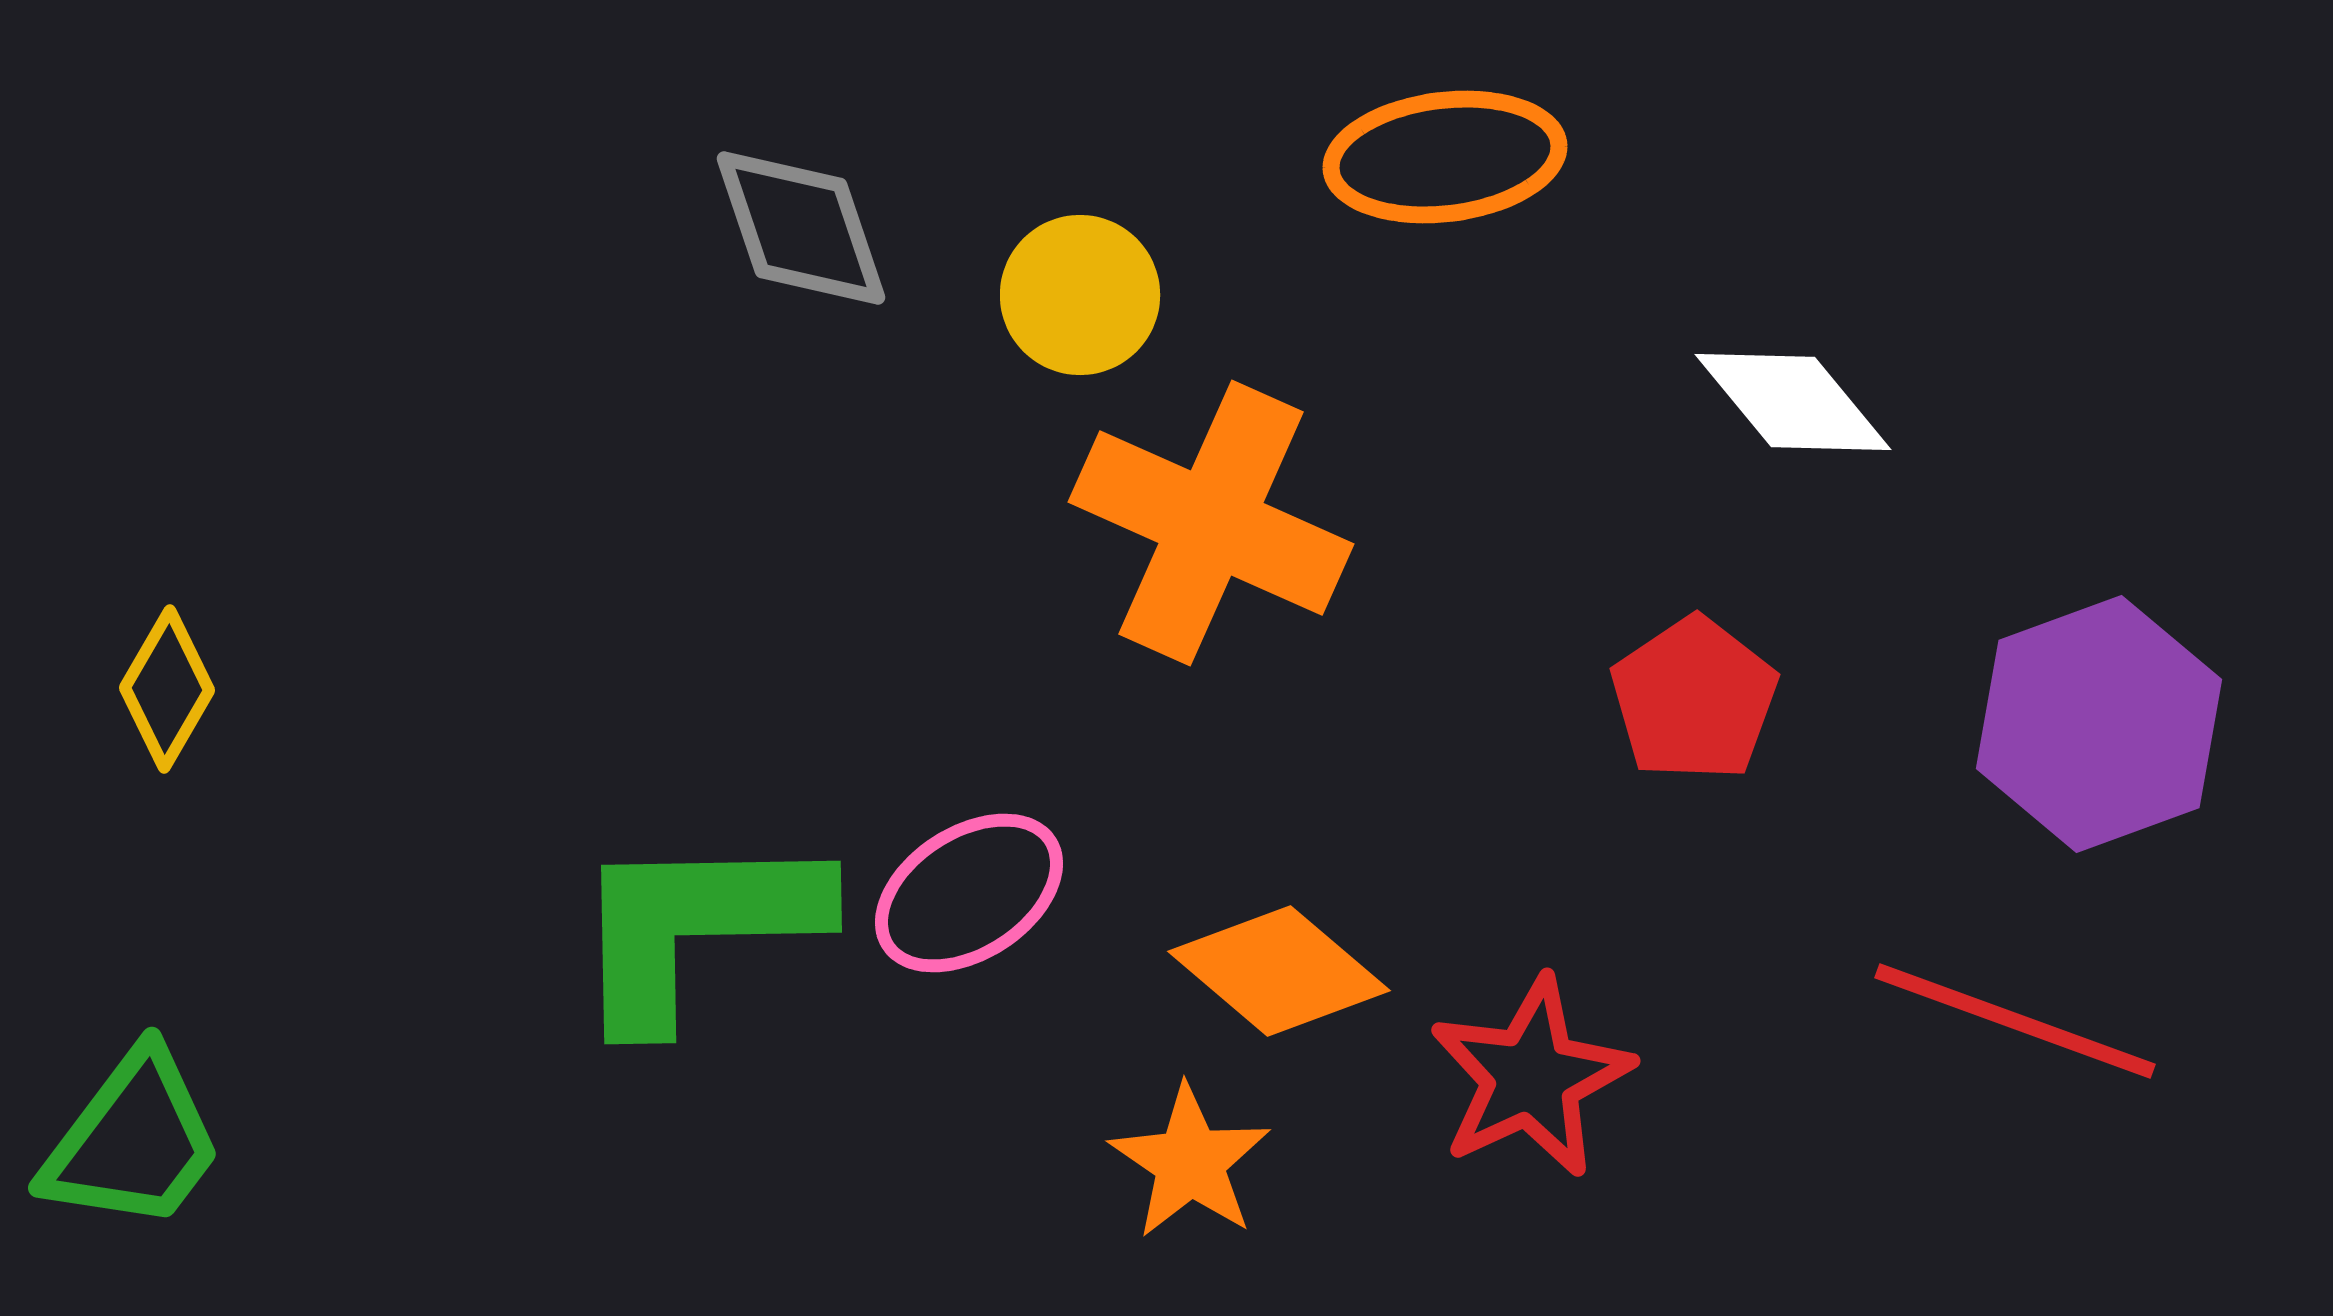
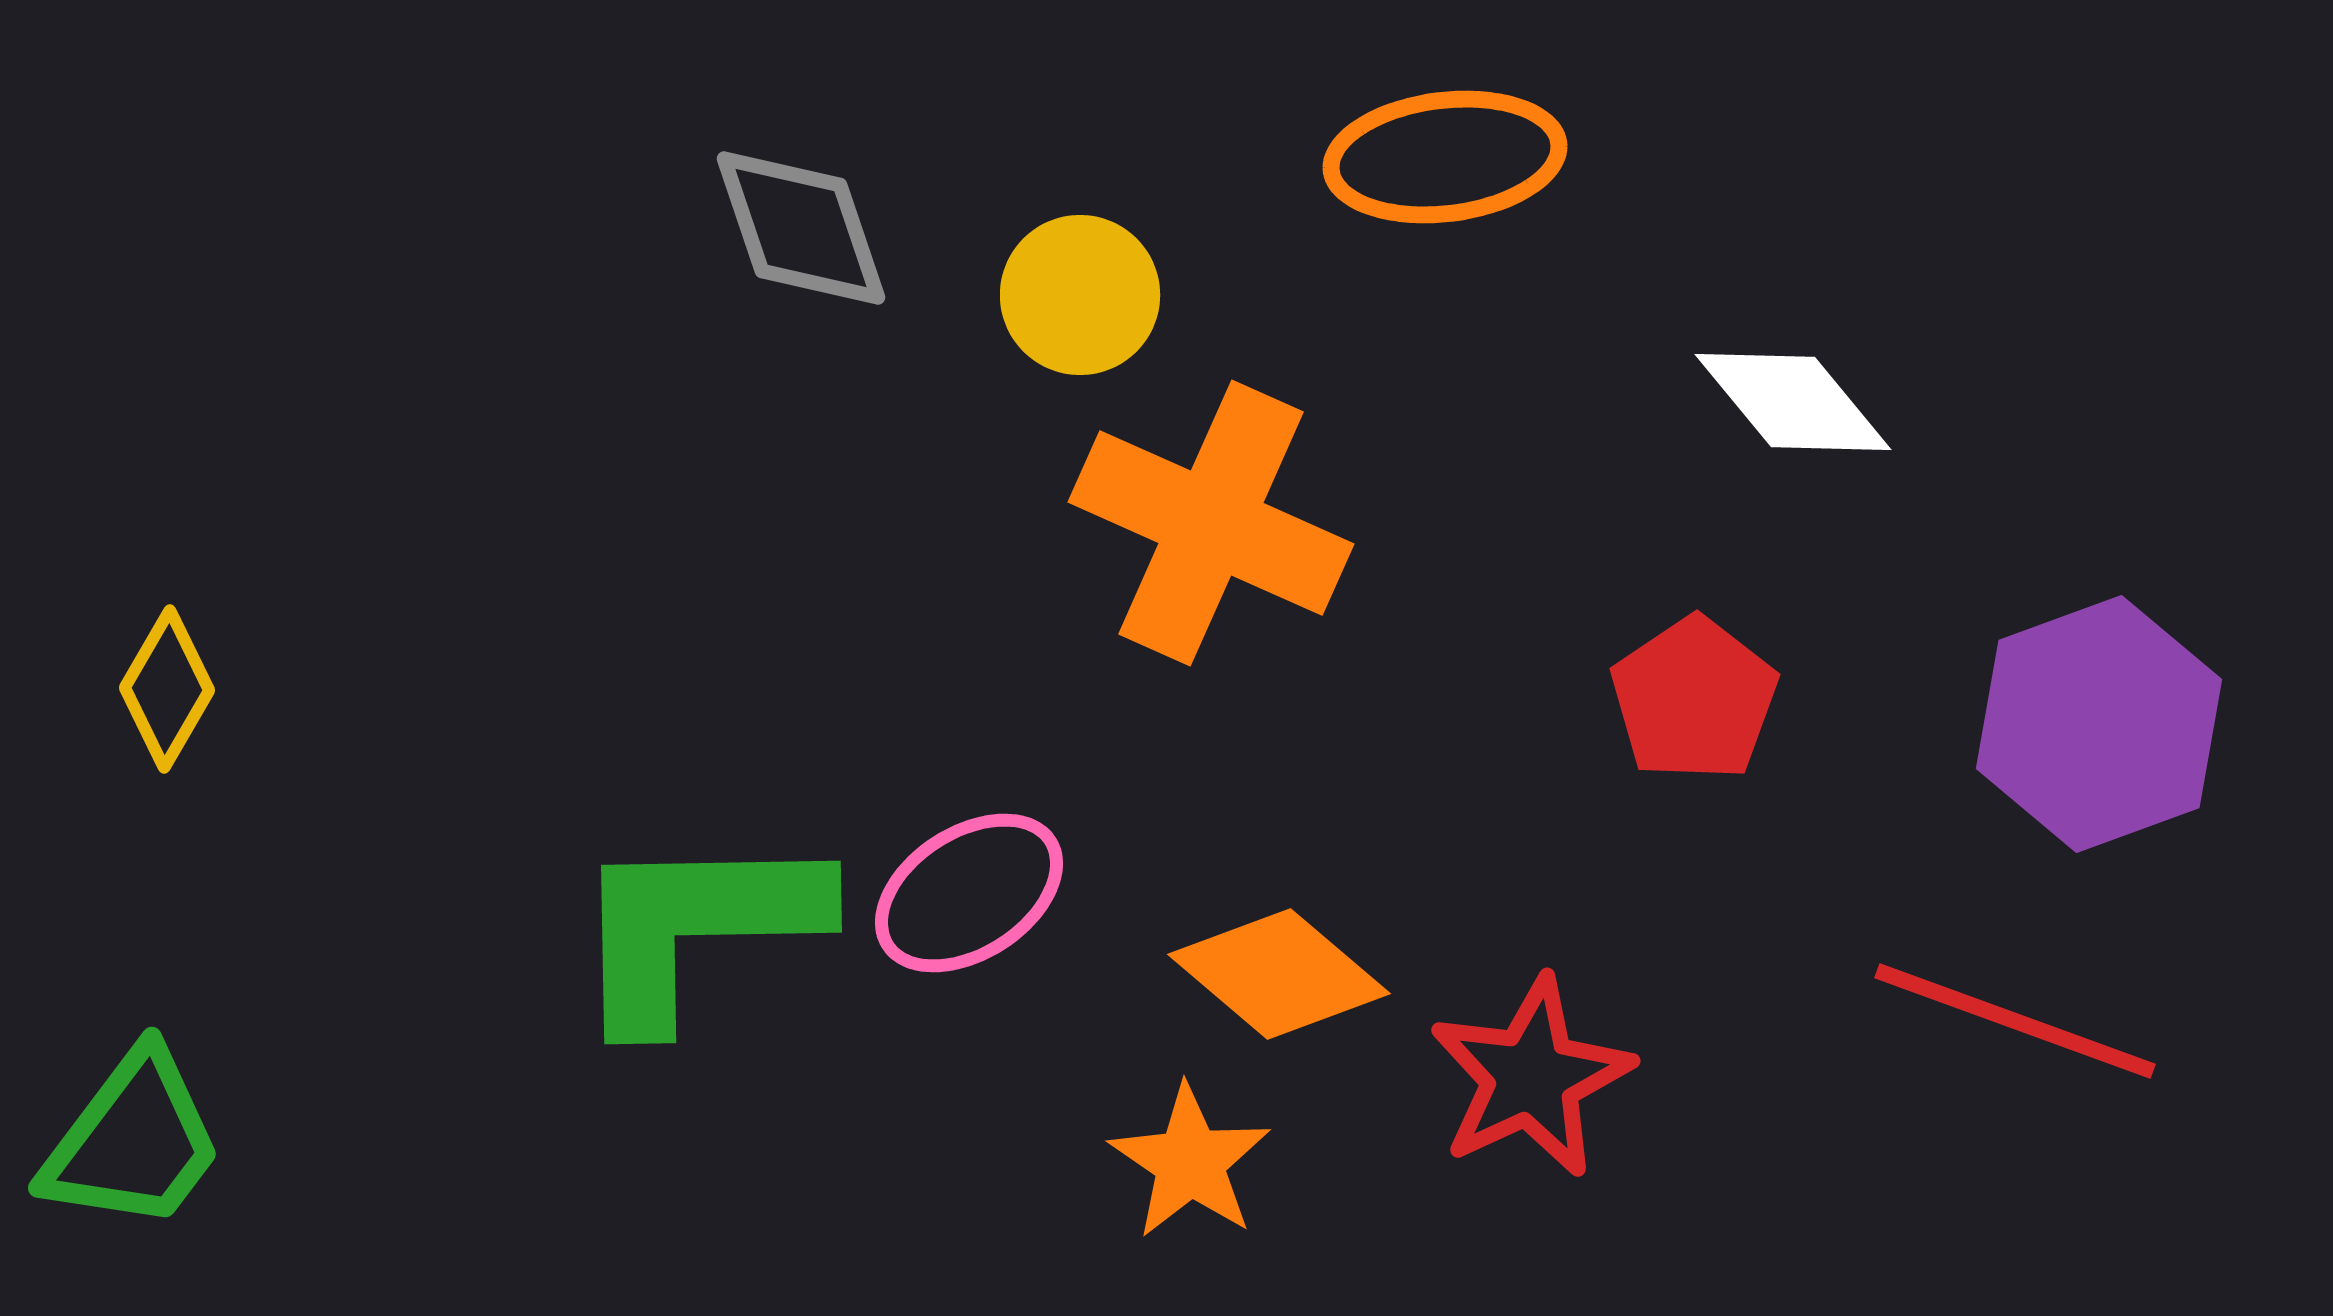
orange diamond: moved 3 px down
